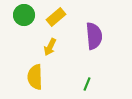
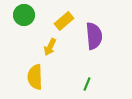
yellow rectangle: moved 8 px right, 4 px down
